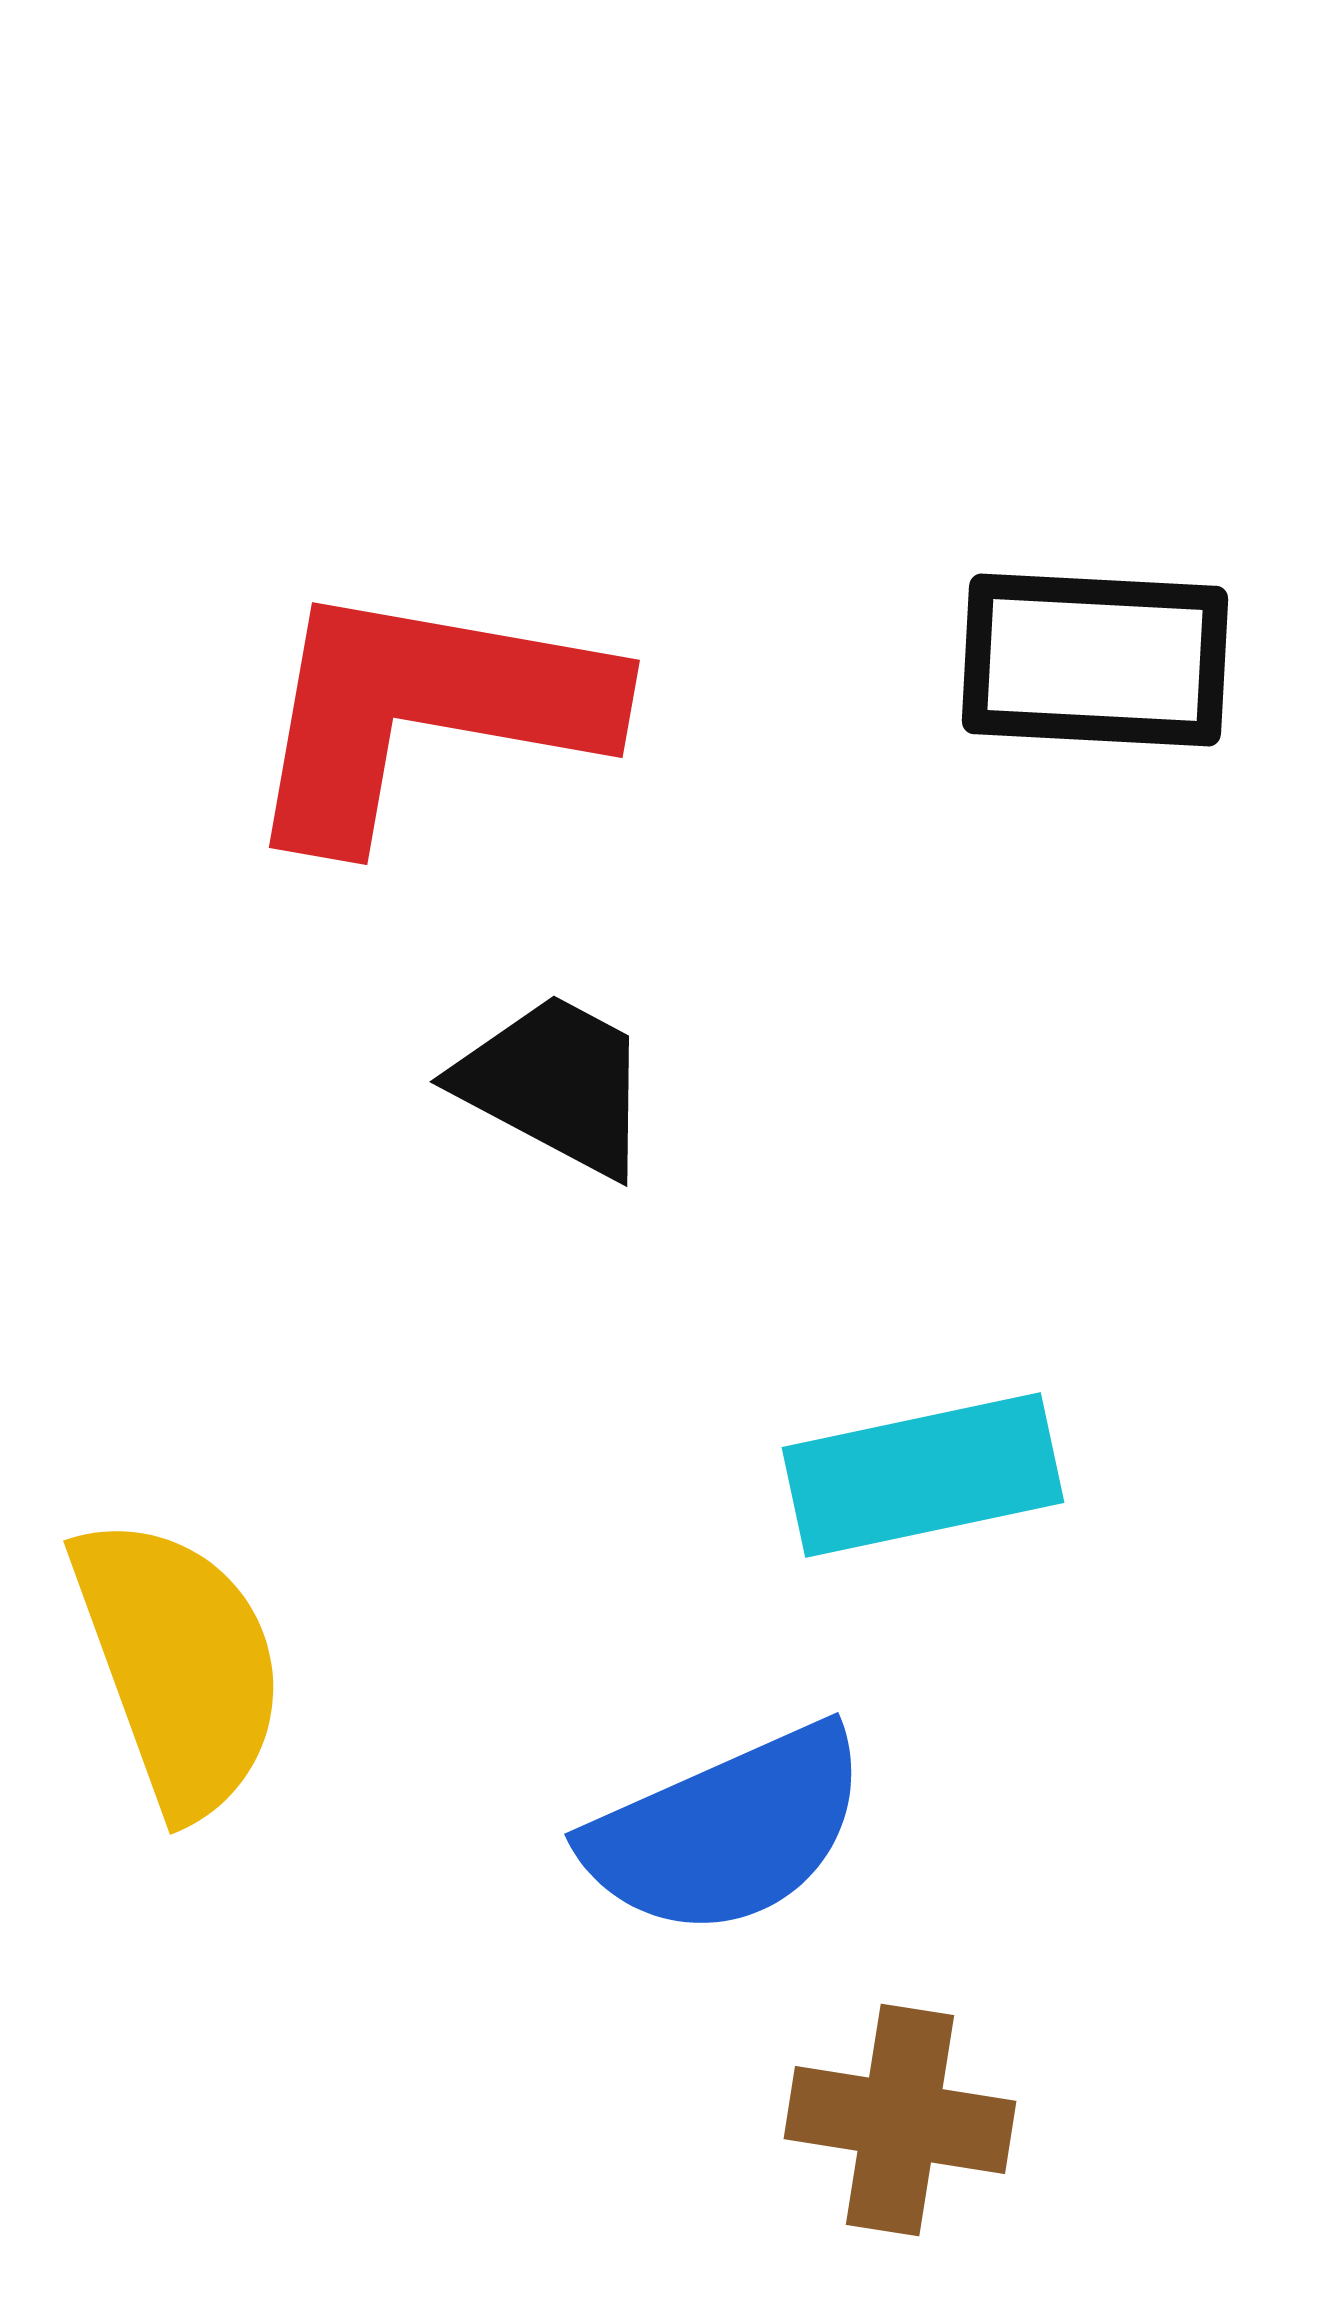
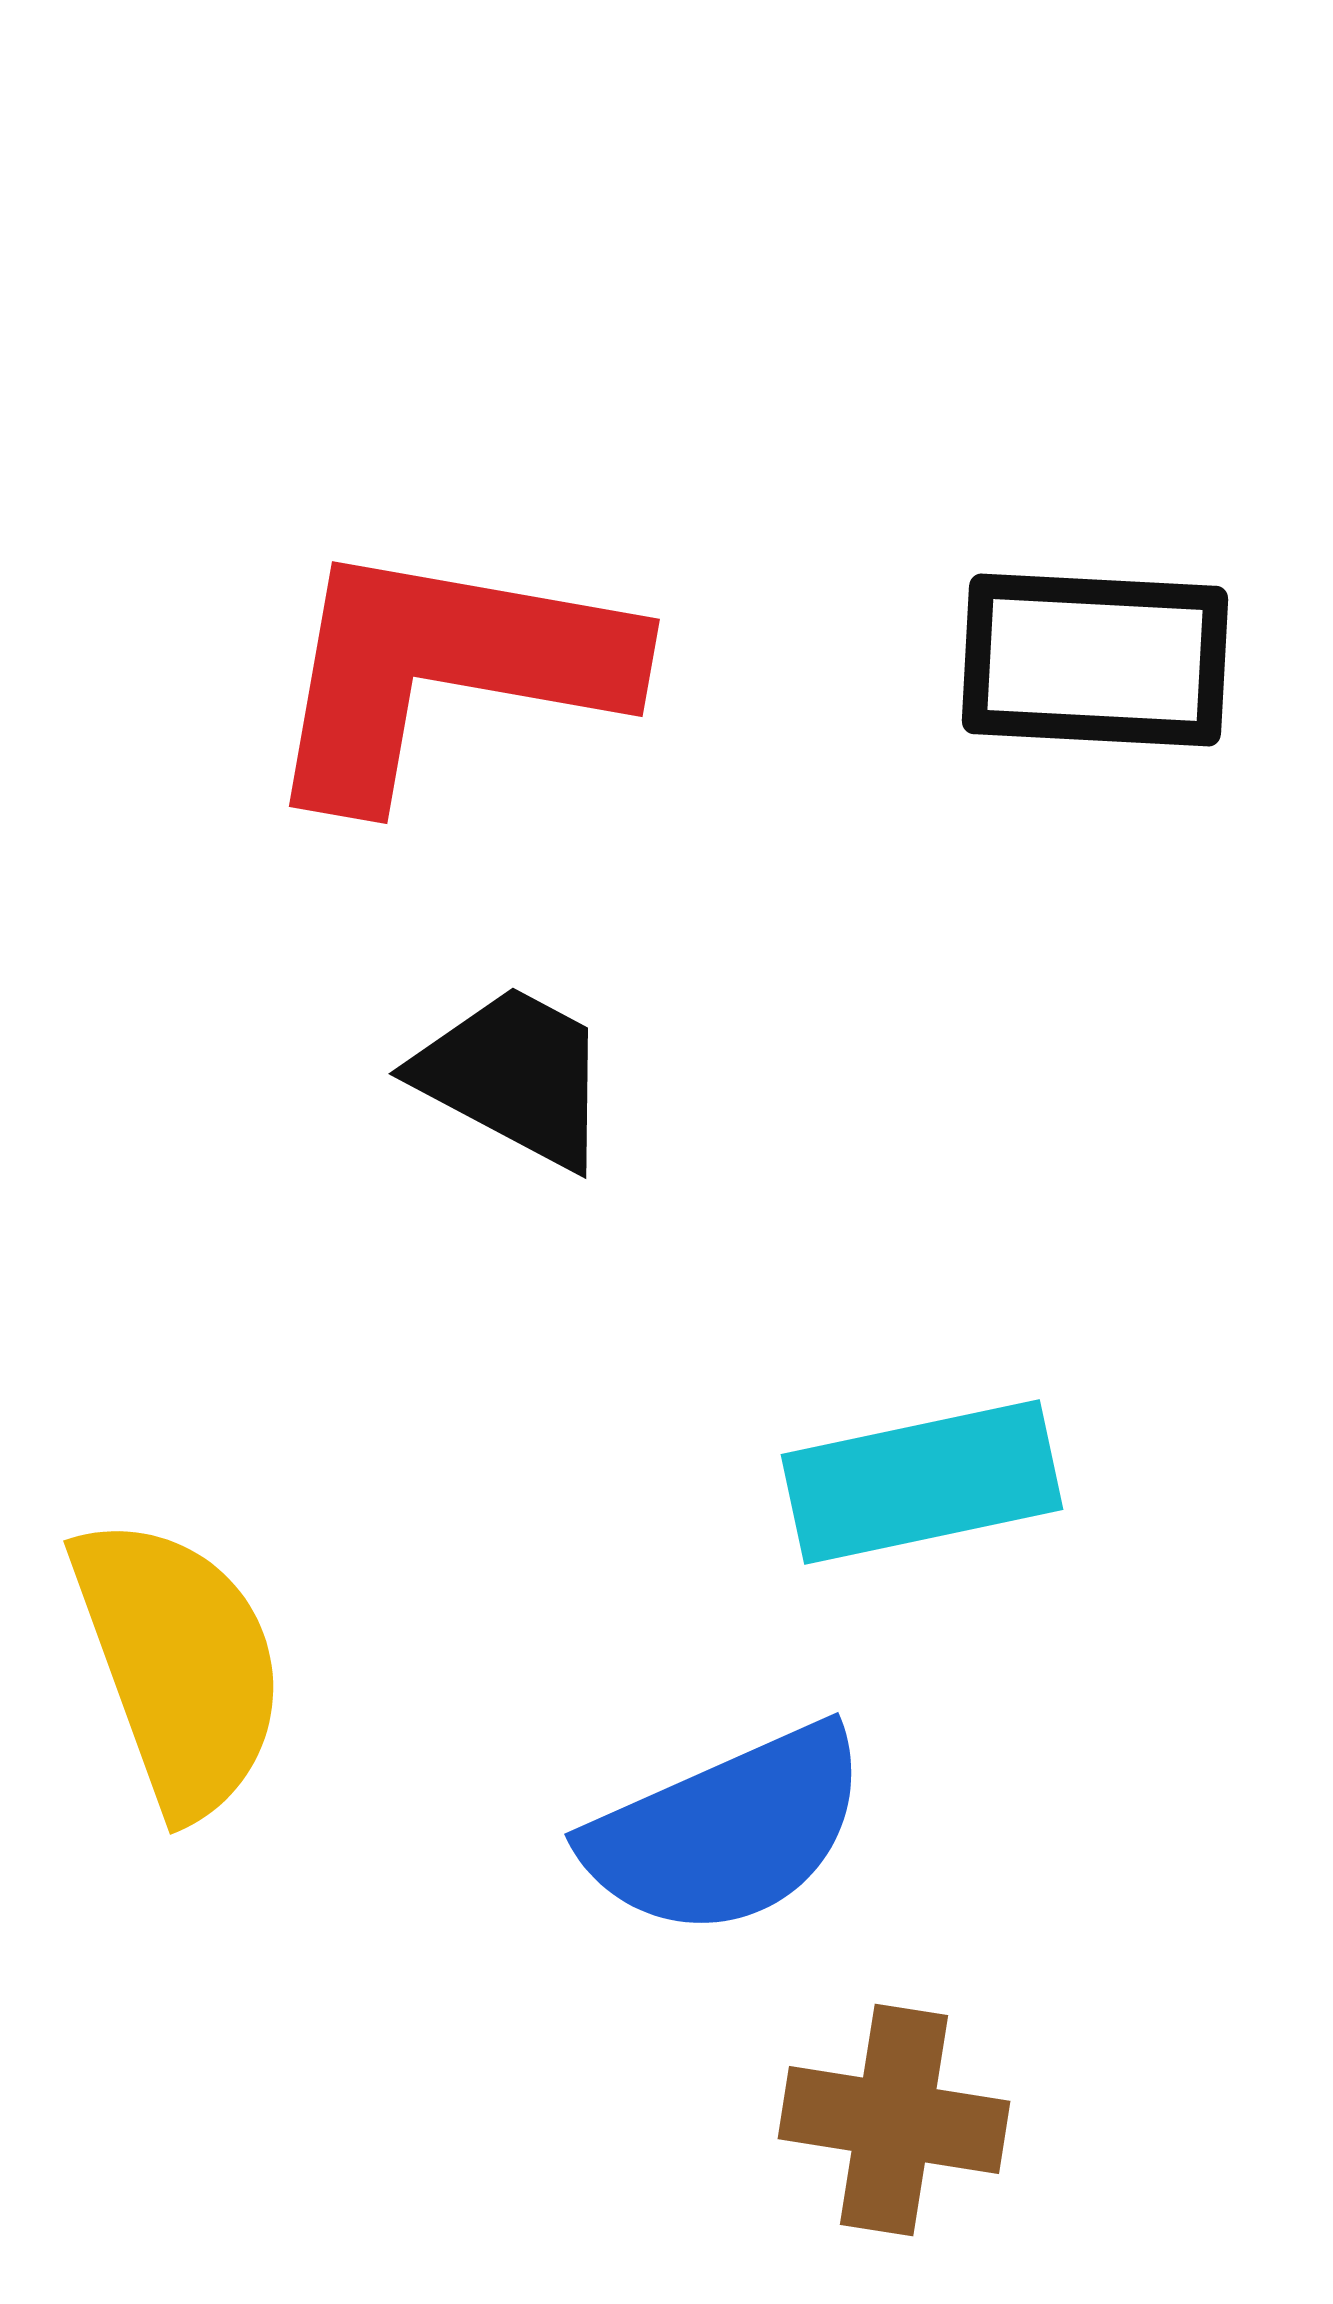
red L-shape: moved 20 px right, 41 px up
black trapezoid: moved 41 px left, 8 px up
cyan rectangle: moved 1 px left, 7 px down
brown cross: moved 6 px left
